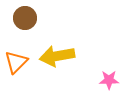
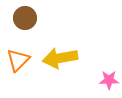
yellow arrow: moved 3 px right, 2 px down
orange triangle: moved 2 px right, 2 px up
